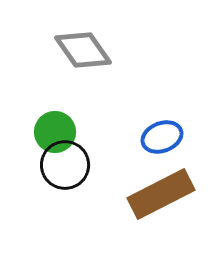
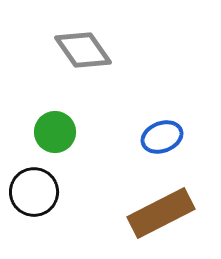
black circle: moved 31 px left, 27 px down
brown rectangle: moved 19 px down
